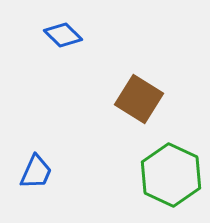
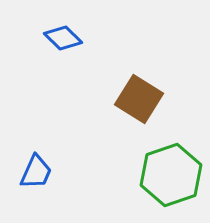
blue diamond: moved 3 px down
green hexagon: rotated 16 degrees clockwise
